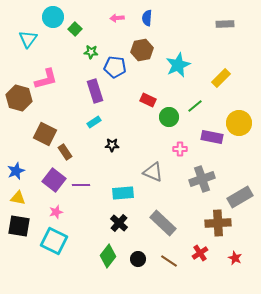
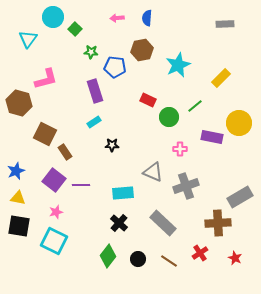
brown hexagon at (19, 98): moved 5 px down
gray cross at (202, 179): moved 16 px left, 7 px down
